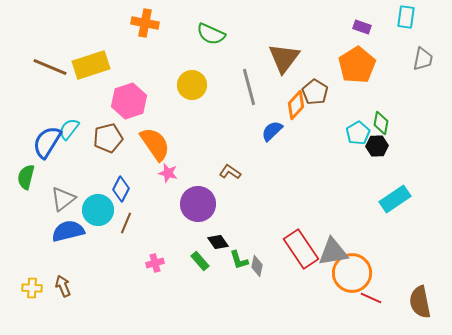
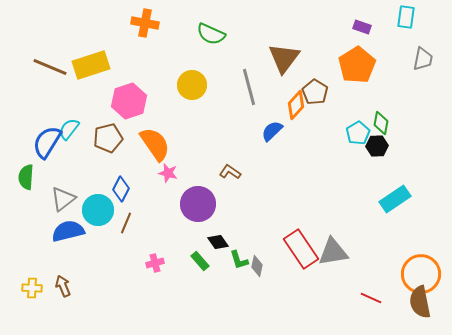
green semicircle at (26, 177): rotated 10 degrees counterclockwise
orange circle at (352, 273): moved 69 px right, 1 px down
